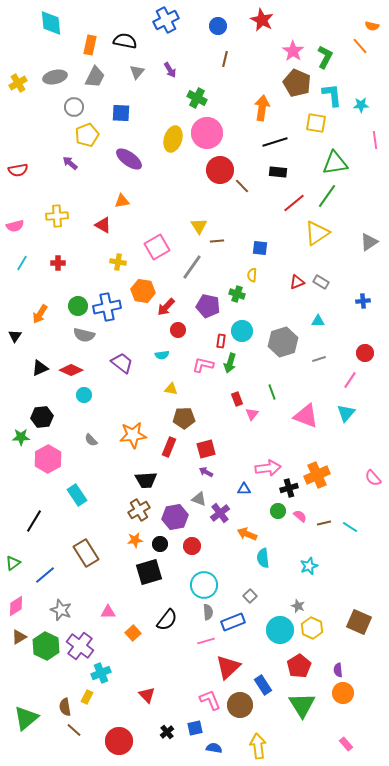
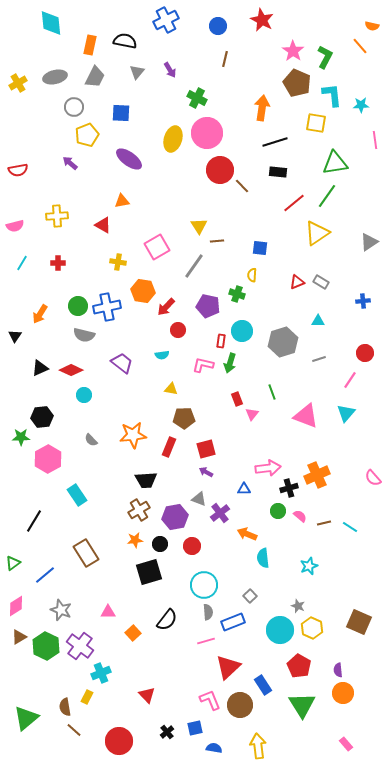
gray line at (192, 267): moved 2 px right, 1 px up
red pentagon at (299, 666): rotated 10 degrees counterclockwise
